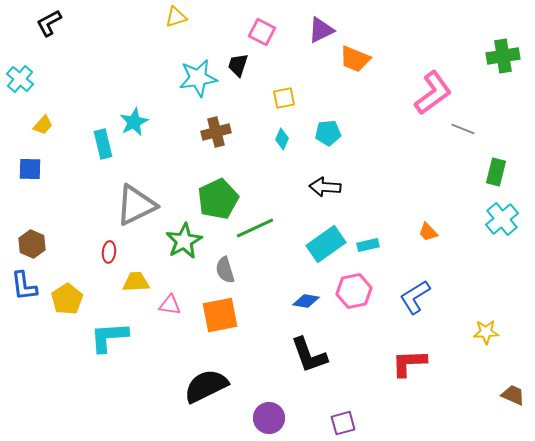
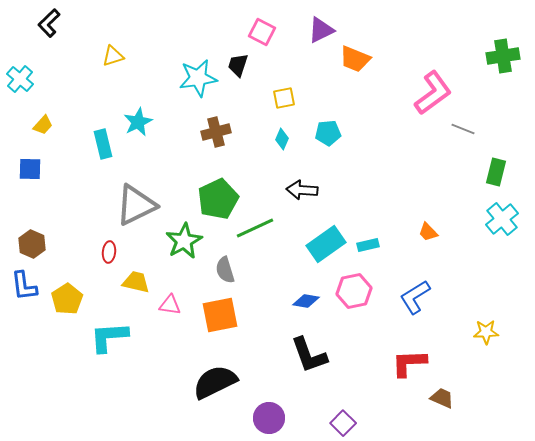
yellow triangle at (176, 17): moved 63 px left, 39 px down
black L-shape at (49, 23): rotated 16 degrees counterclockwise
cyan star at (134, 122): moved 4 px right
black arrow at (325, 187): moved 23 px left, 3 px down
yellow trapezoid at (136, 282): rotated 16 degrees clockwise
black semicircle at (206, 386): moved 9 px right, 4 px up
brown trapezoid at (513, 395): moved 71 px left, 3 px down
purple square at (343, 423): rotated 30 degrees counterclockwise
